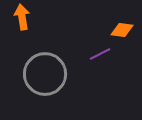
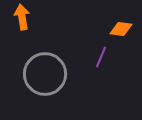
orange diamond: moved 1 px left, 1 px up
purple line: moved 1 px right, 3 px down; rotated 40 degrees counterclockwise
